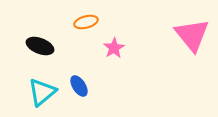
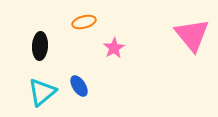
orange ellipse: moved 2 px left
black ellipse: rotated 72 degrees clockwise
